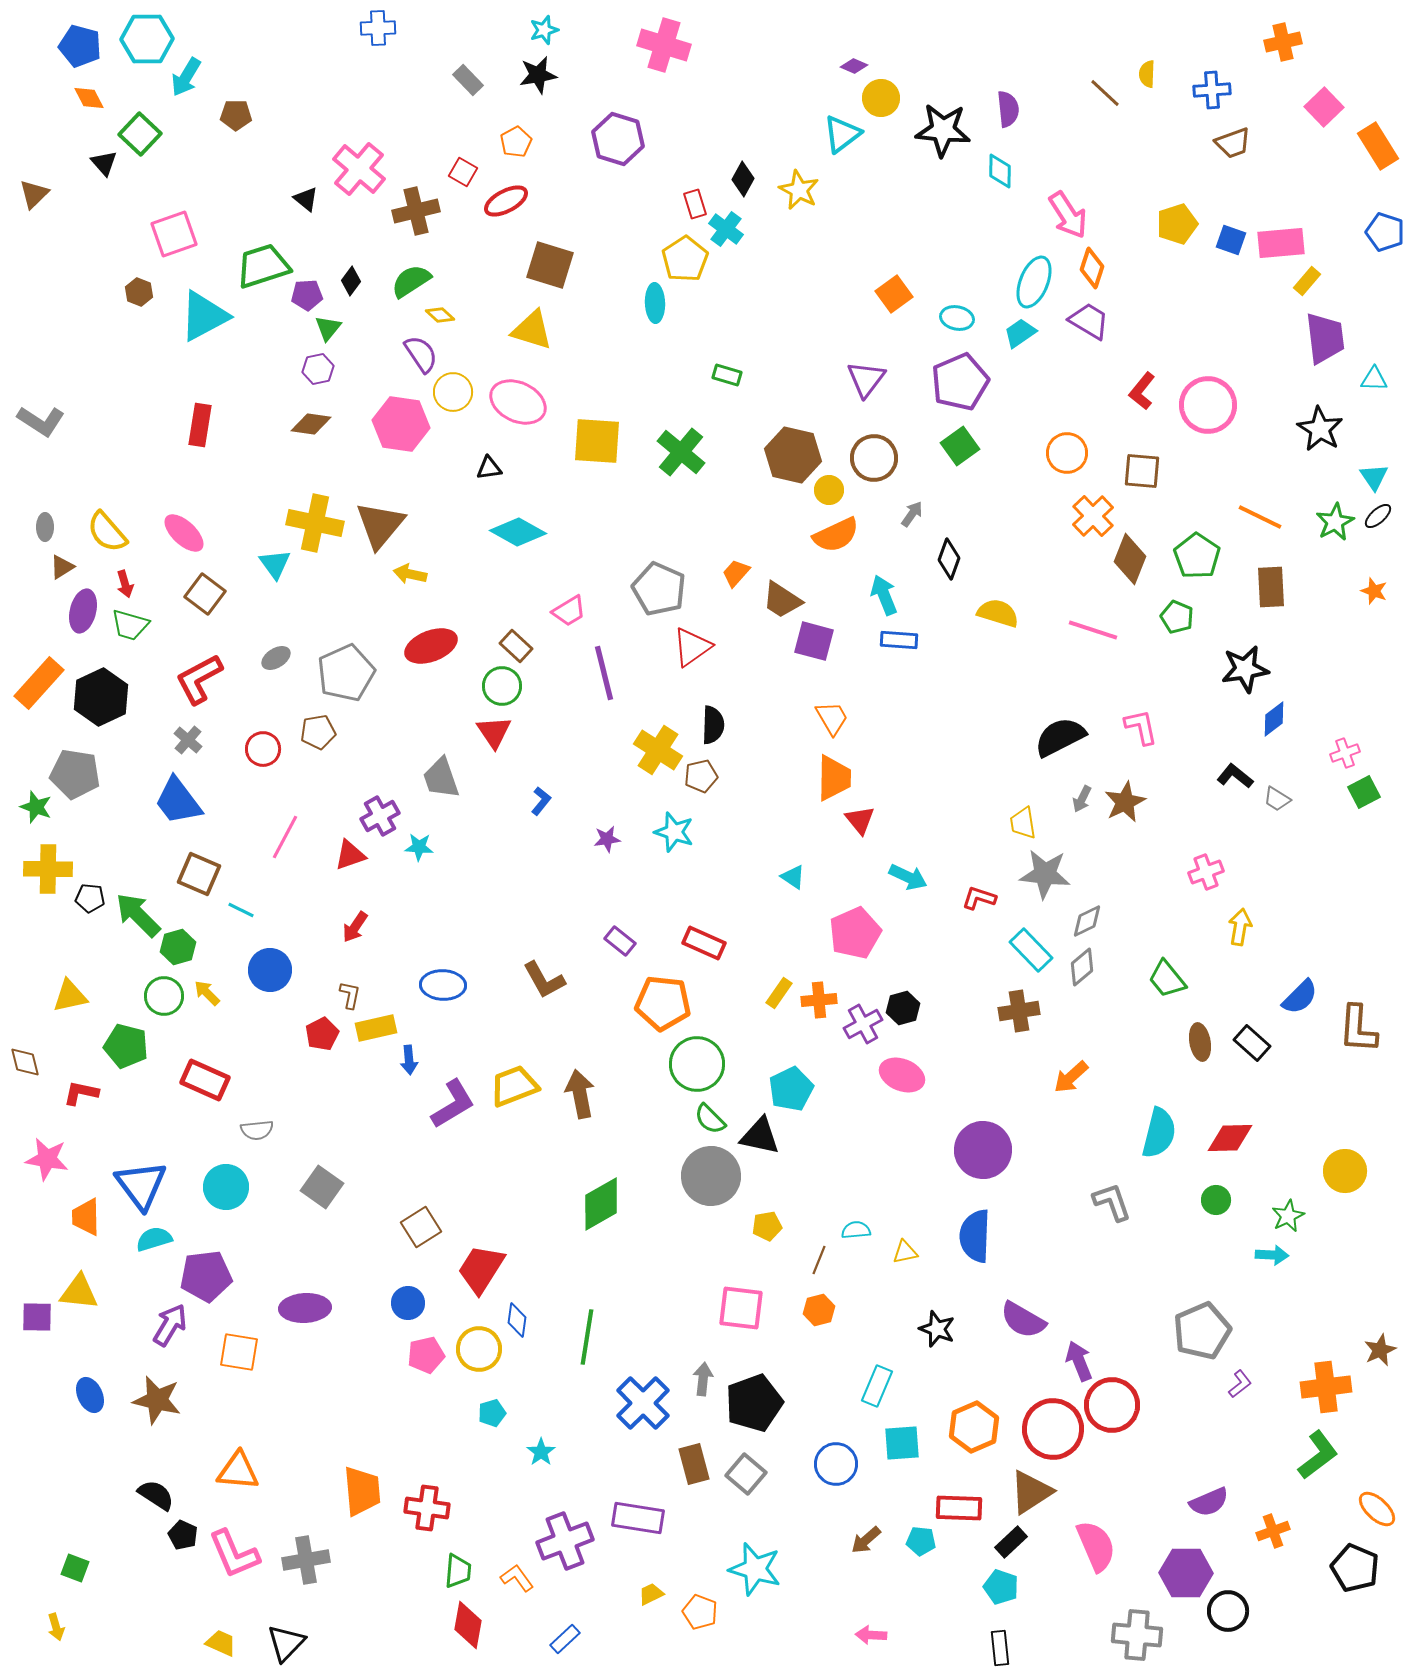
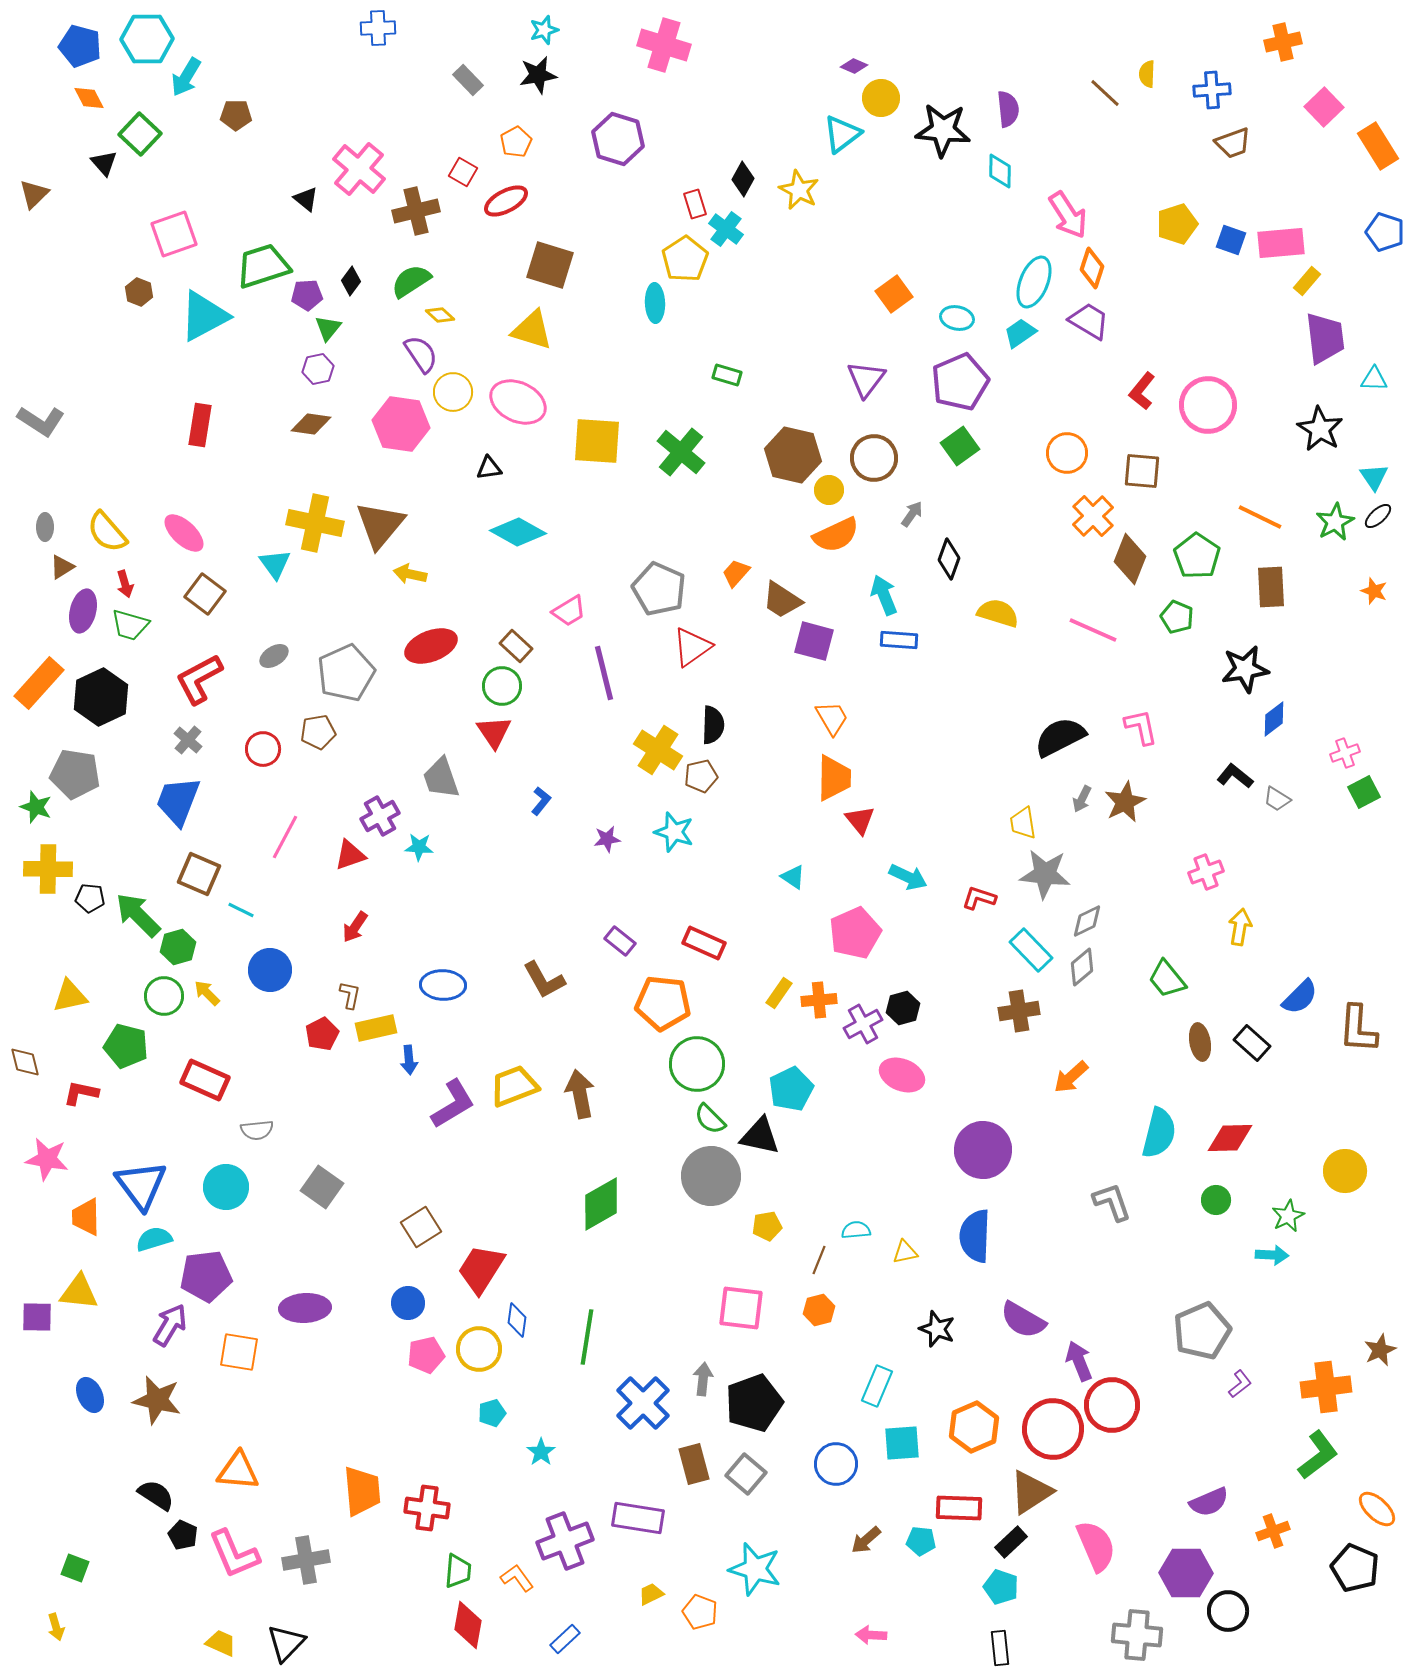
pink line at (1093, 630): rotated 6 degrees clockwise
gray ellipse at (276, 658): moved 2 px left, 2 px up
blue trapezoid at (178, 801): rotated 58 degrees clockwise
